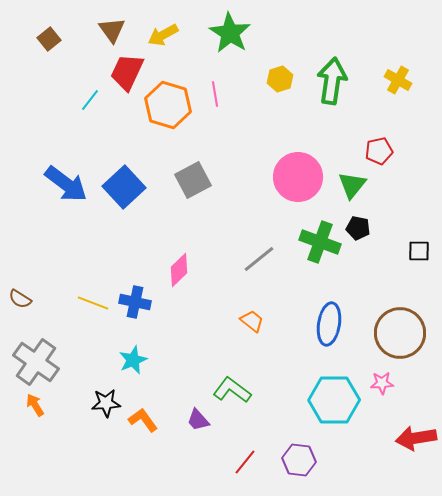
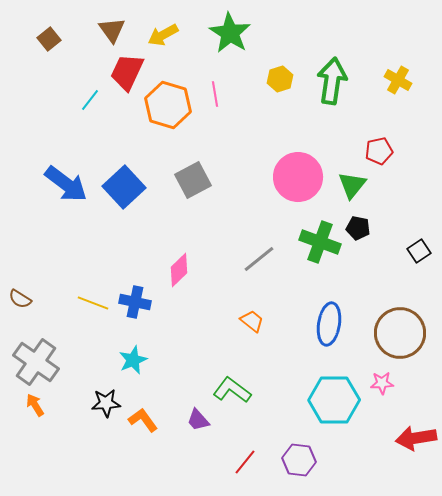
black square: rotated 35 degrees counterclockwise
